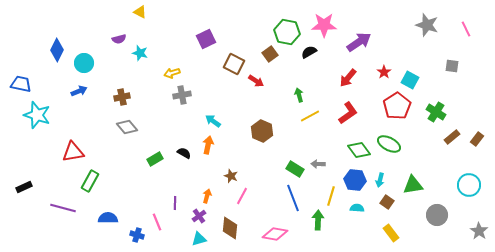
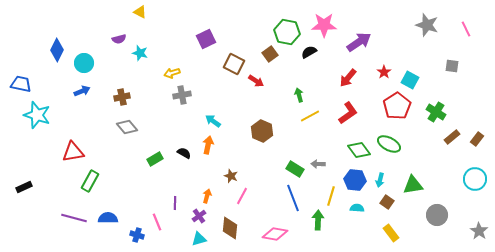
blue arrow at (79, 91): moved 3 px right
cyan circle at (469, 185): moved 6 px right, 6 px up
purple line at (63, 208): moved 11 px right, 10 px down
